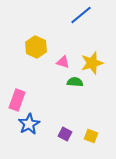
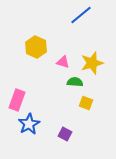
yellow square: moved 5 px left, 33 px up
